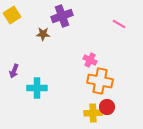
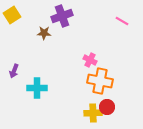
pink line: moved 3 px right, 3 px up
brown star: moved 1 px right, 1 px up
